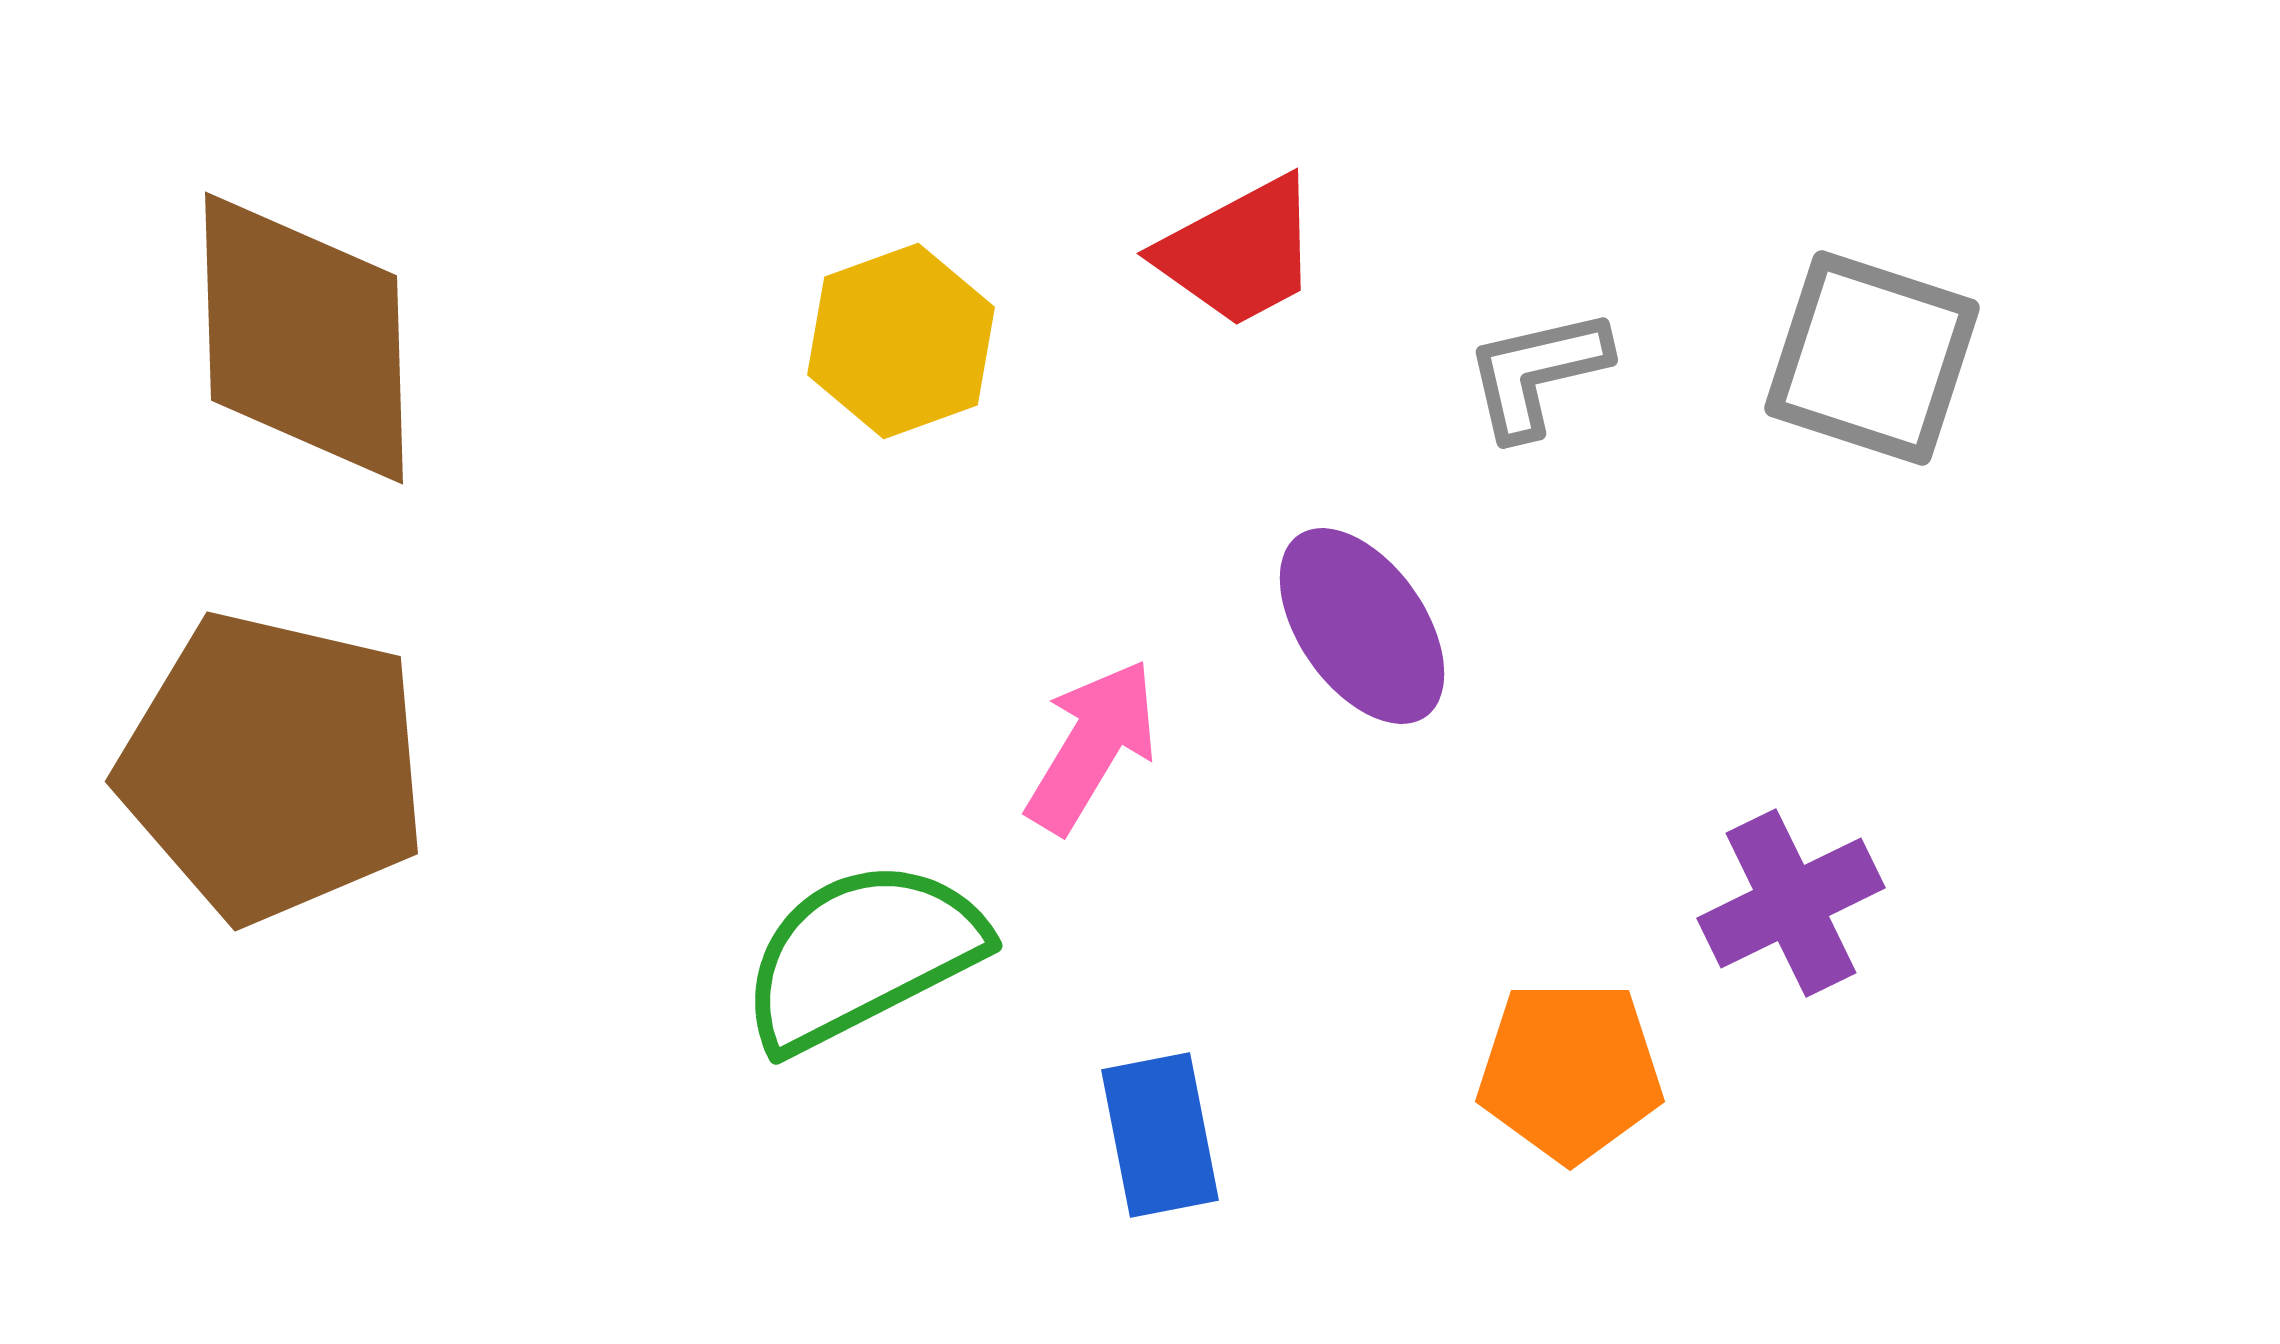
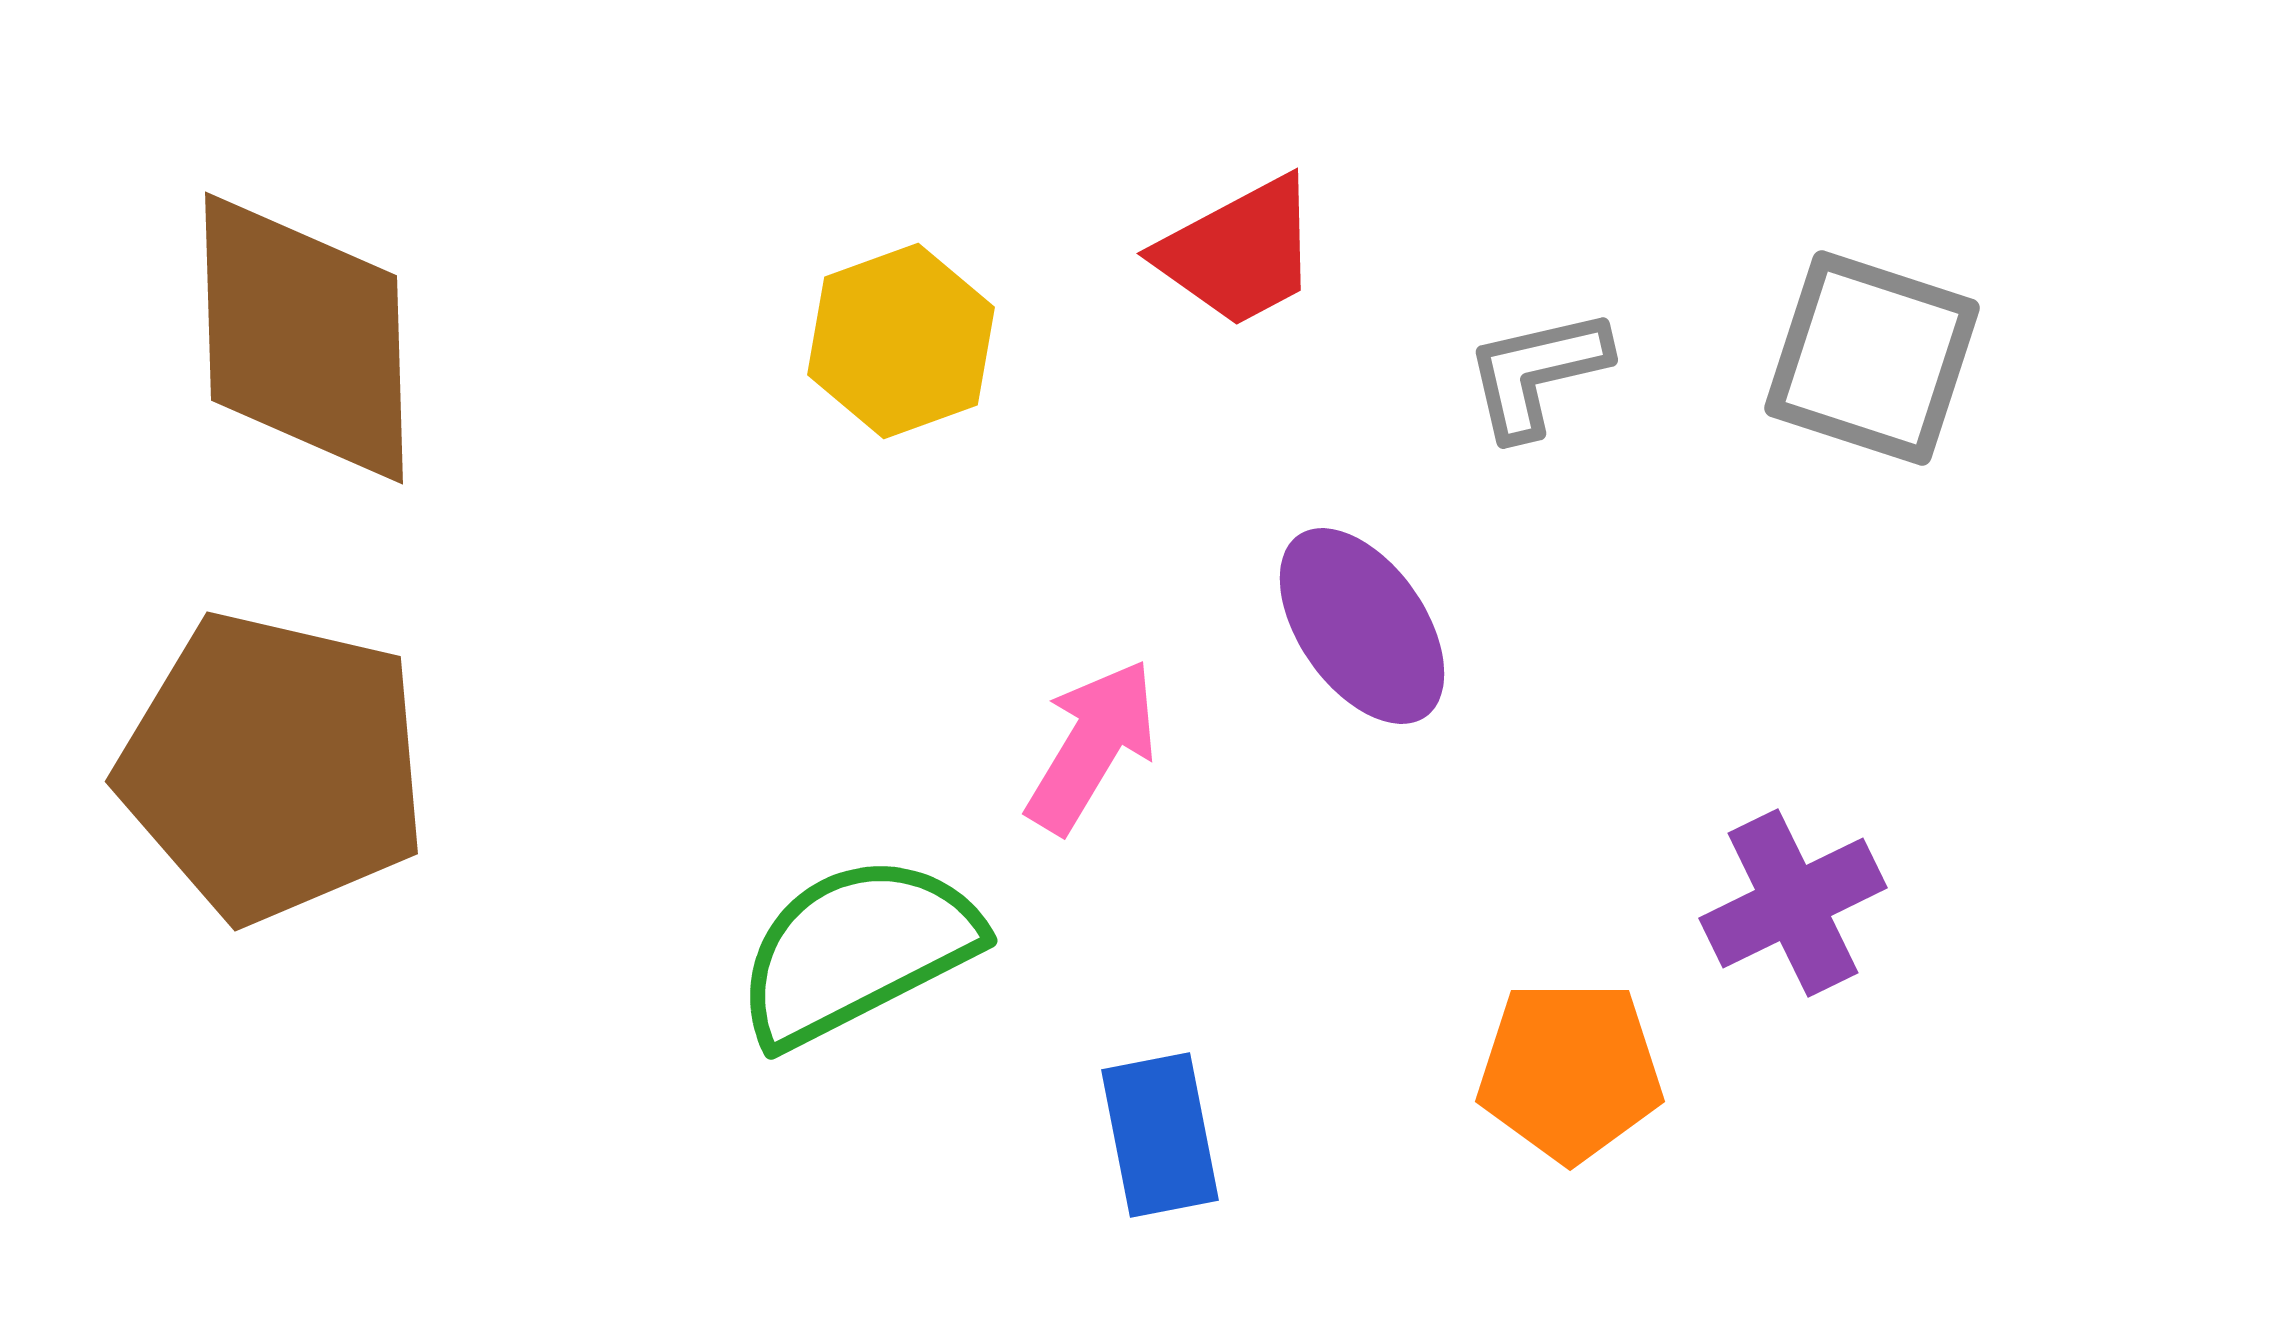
purple cross: moved 2 px right
green semicircle: moved 5 px left, 5 px up
